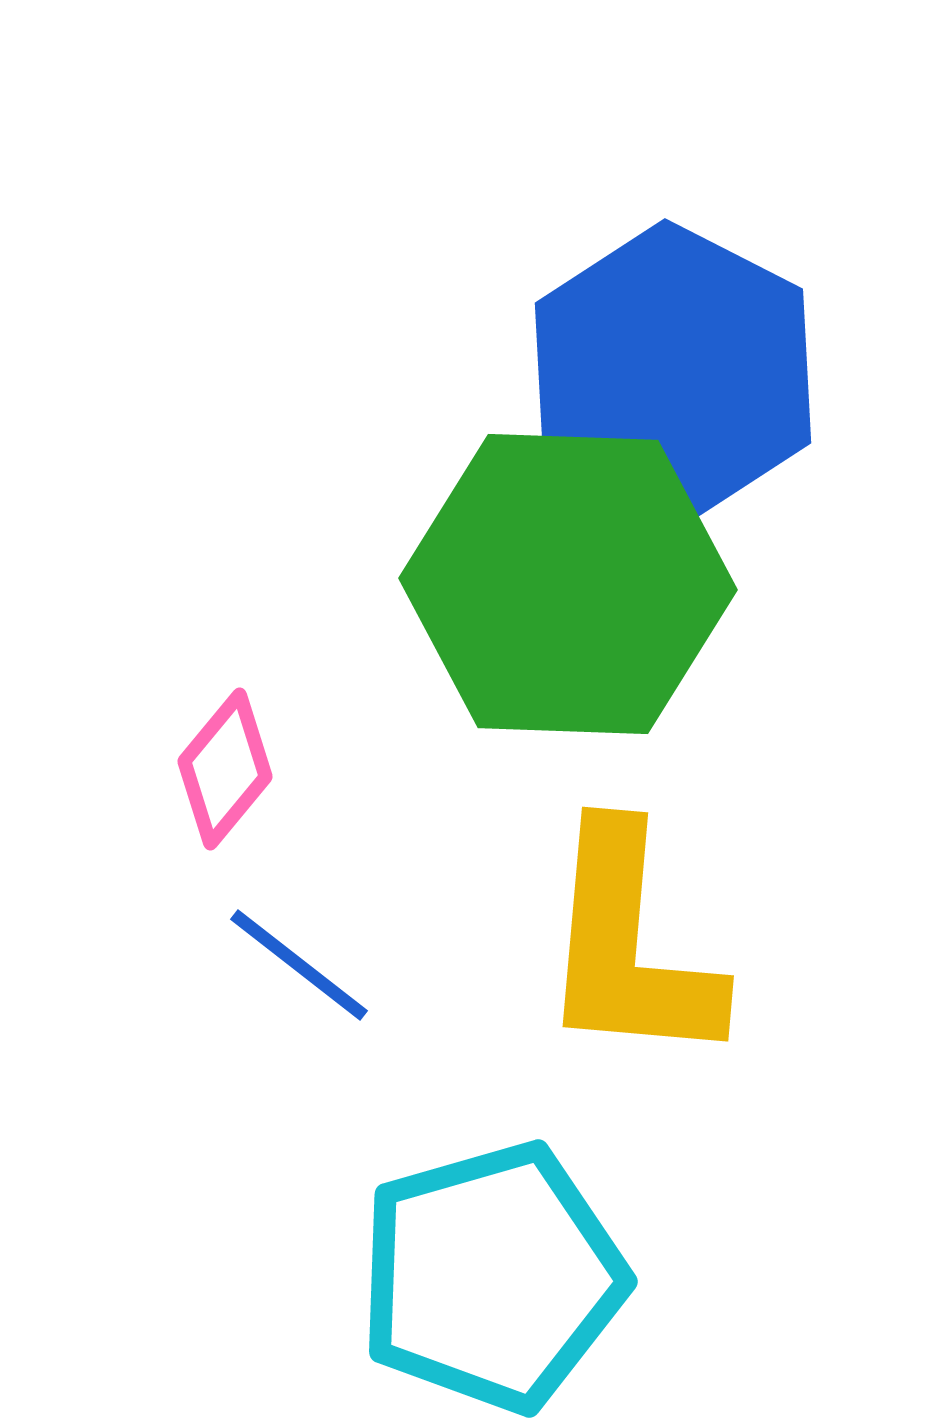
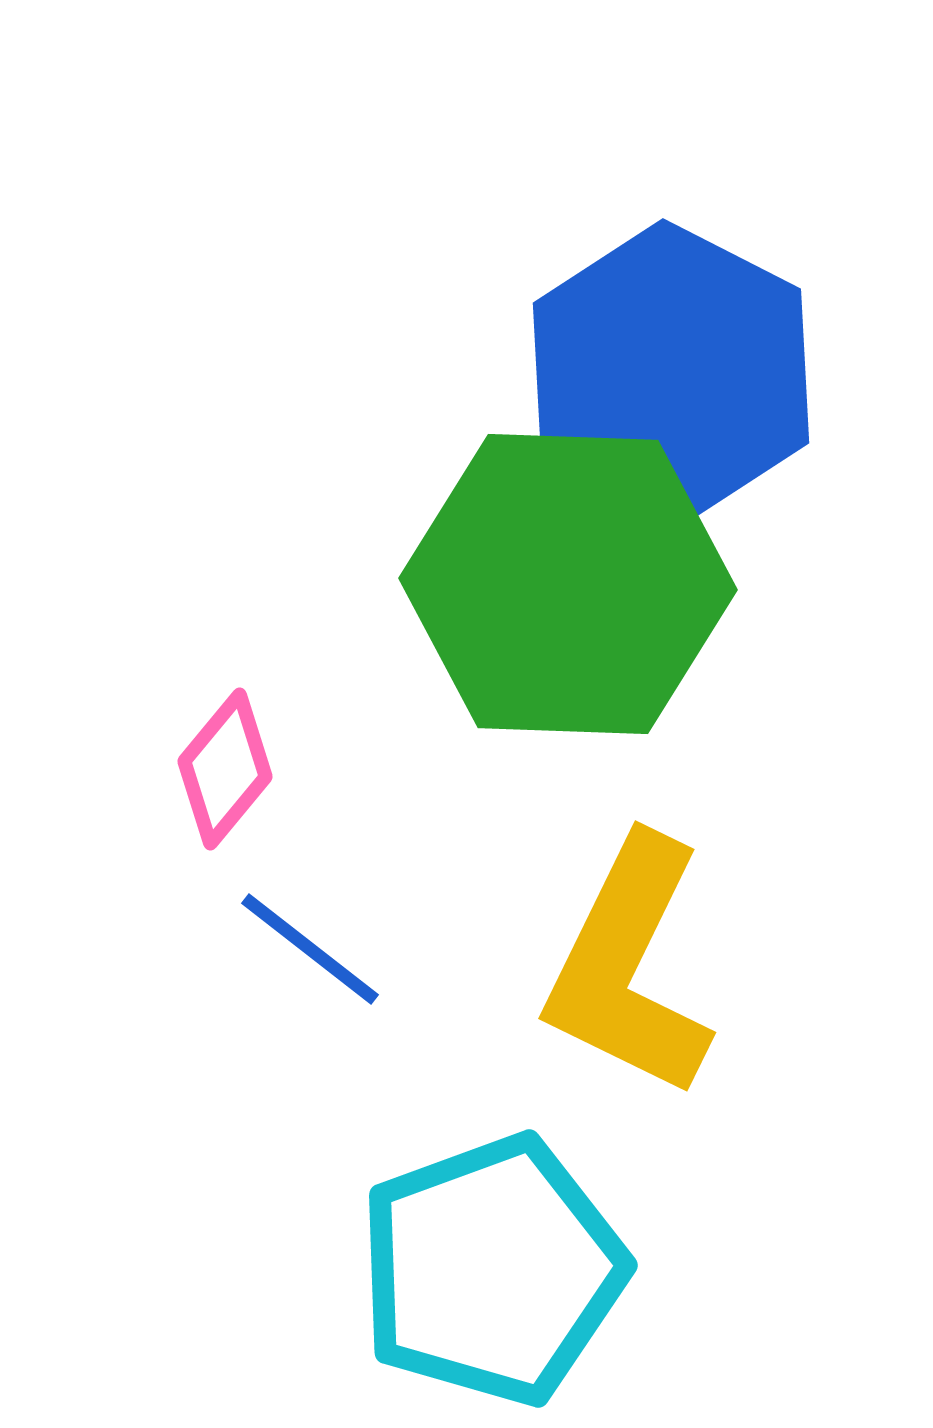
blue hexagon: moved 2 px left
yellow L-shape: moved 21 px down; rotated 21 degrees clockwise
blue line: moved 11 px right, 16 px up
cyan pentagon: moved 7 px up; rotated 4 degrees counterclockwise
